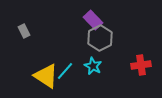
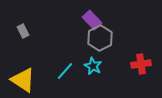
purple rectangle: moved 1 px left
gray rectangle: moved 1 px left
red cross: moved 1 px up
yellow triangle: moved 23 px left, 4 px down
